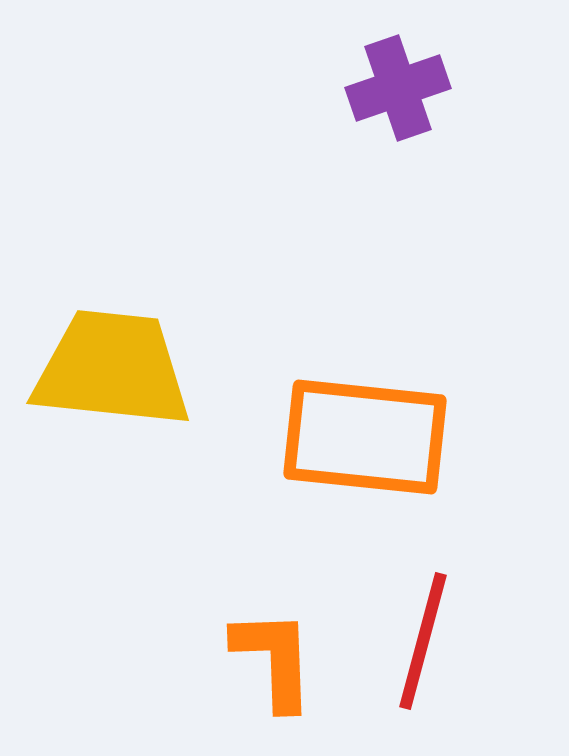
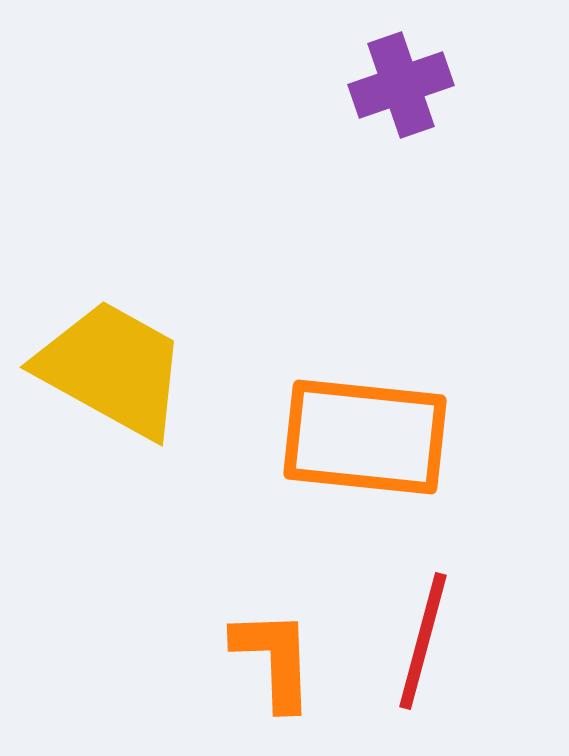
purple cross: moved 3 px right, 3 px up
yellow trapezoid: rotated 23 degrees clockwise
